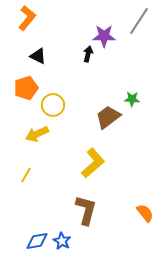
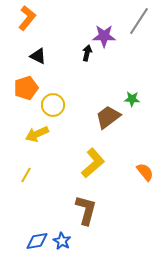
black arrow: moved 1 px left, 1 px up
orange semicircle: moved 41 px up
